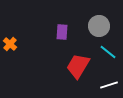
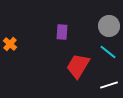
gray circle: moved 10 px right
